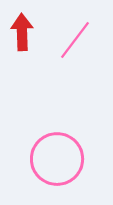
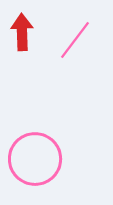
pink circle: moved 22 px left
